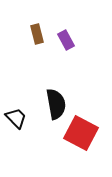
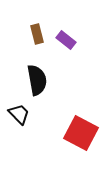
purple rectangle: rotated 24 degrees counterclockwise
black semicircle: moved 19 px left, 24 px up
black trapezoid: moved 3 px right, 4 px up
